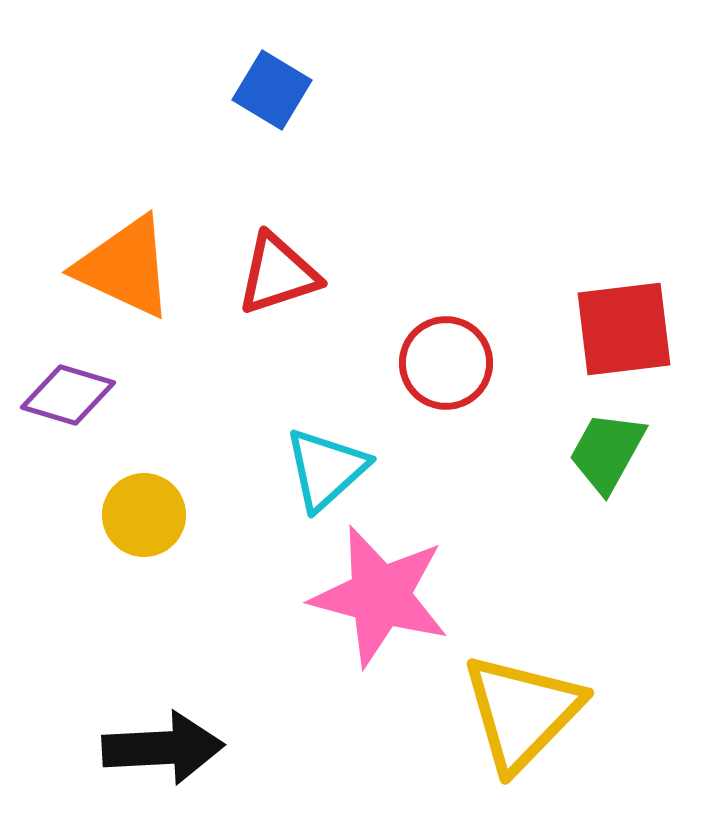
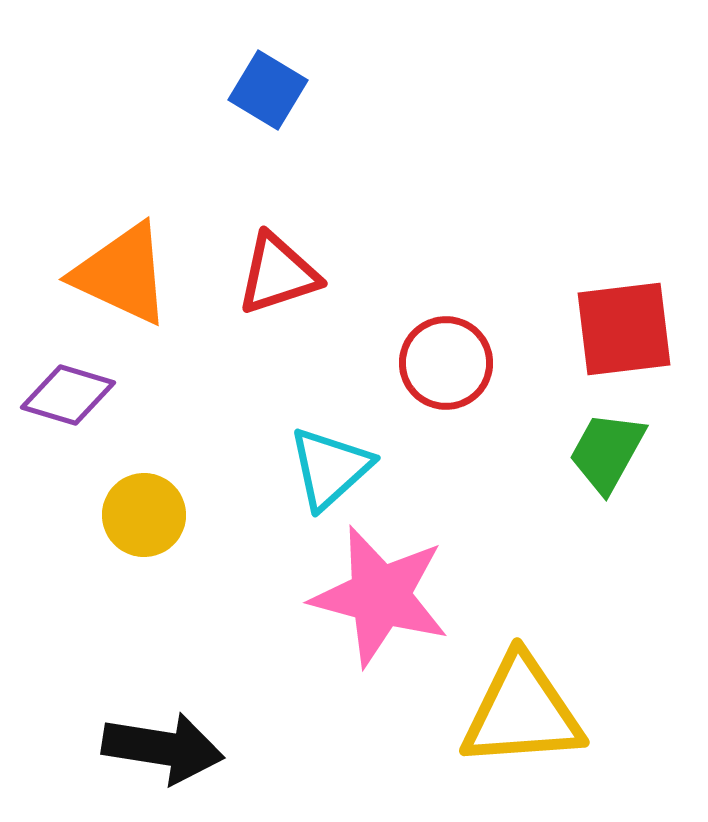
blue square: moved 4 px left
orange triangle: moved 3 px left, 7 px down
cyan triangle: moved 4 px right, 1 px up
yellow triangle: rotated 42 degrees clockwise
black arrow: rotated 12 degrees clockwise
